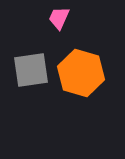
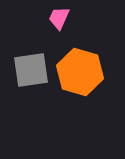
orange hexagon: moved 1 px left, 1 px up
